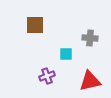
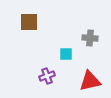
brown square: moved 6 px left, 3 px up
